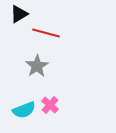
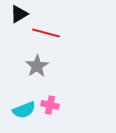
pink cross: rotated 30 degrees counterclockwise
